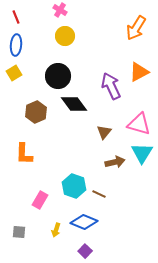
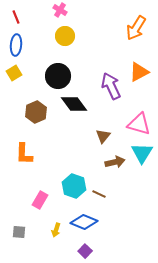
brown triangle: moved 1 px left, 4 px down
